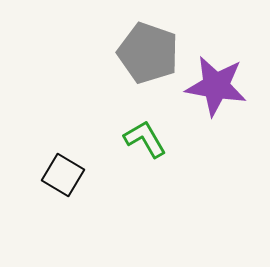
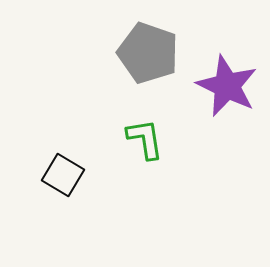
purple star: moved 11 px right; rotated 16 degrees clockwise
green L-shape: rotated 21 degrees clockwise
